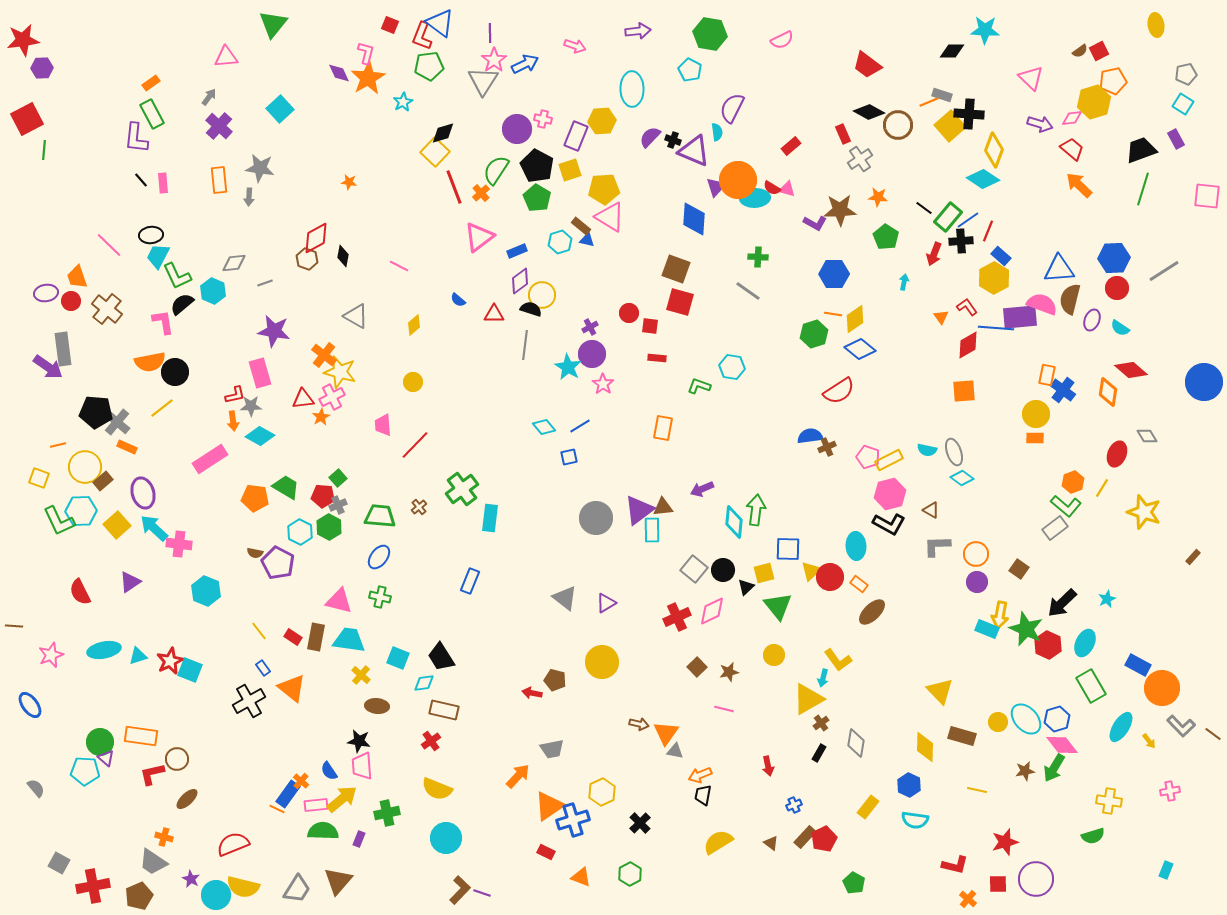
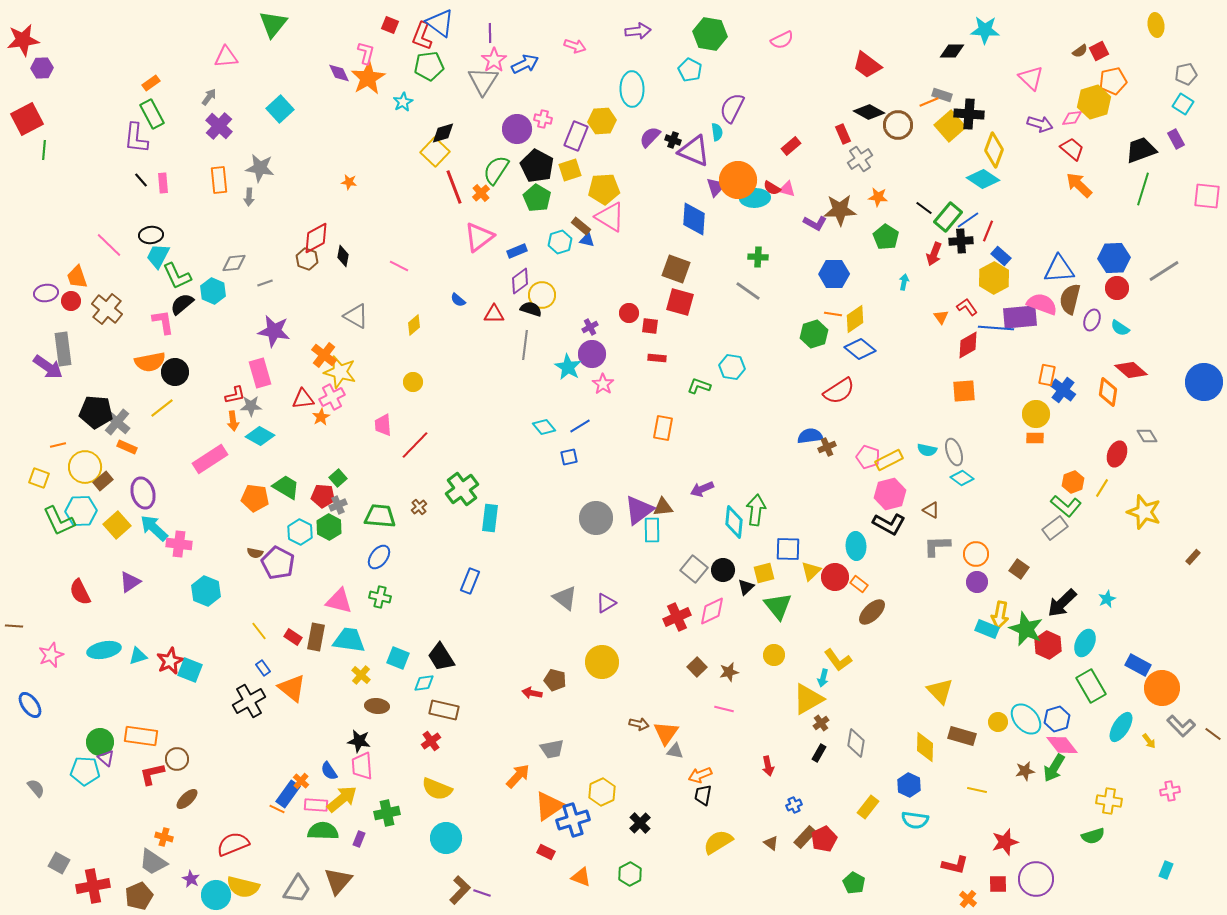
red circle at (830, 577): moved 5 px right
pink rectangle at (316, 805): rotated 10 degrees clockwise
